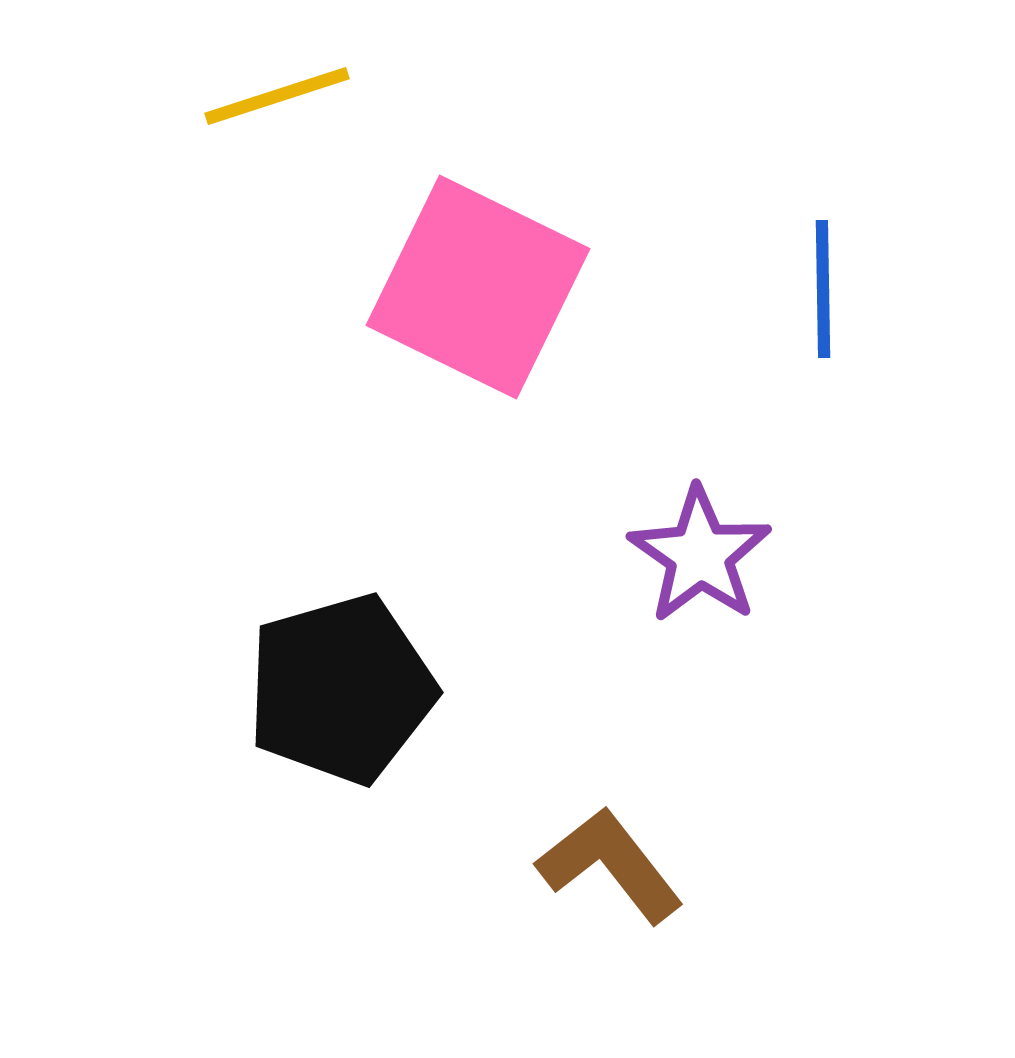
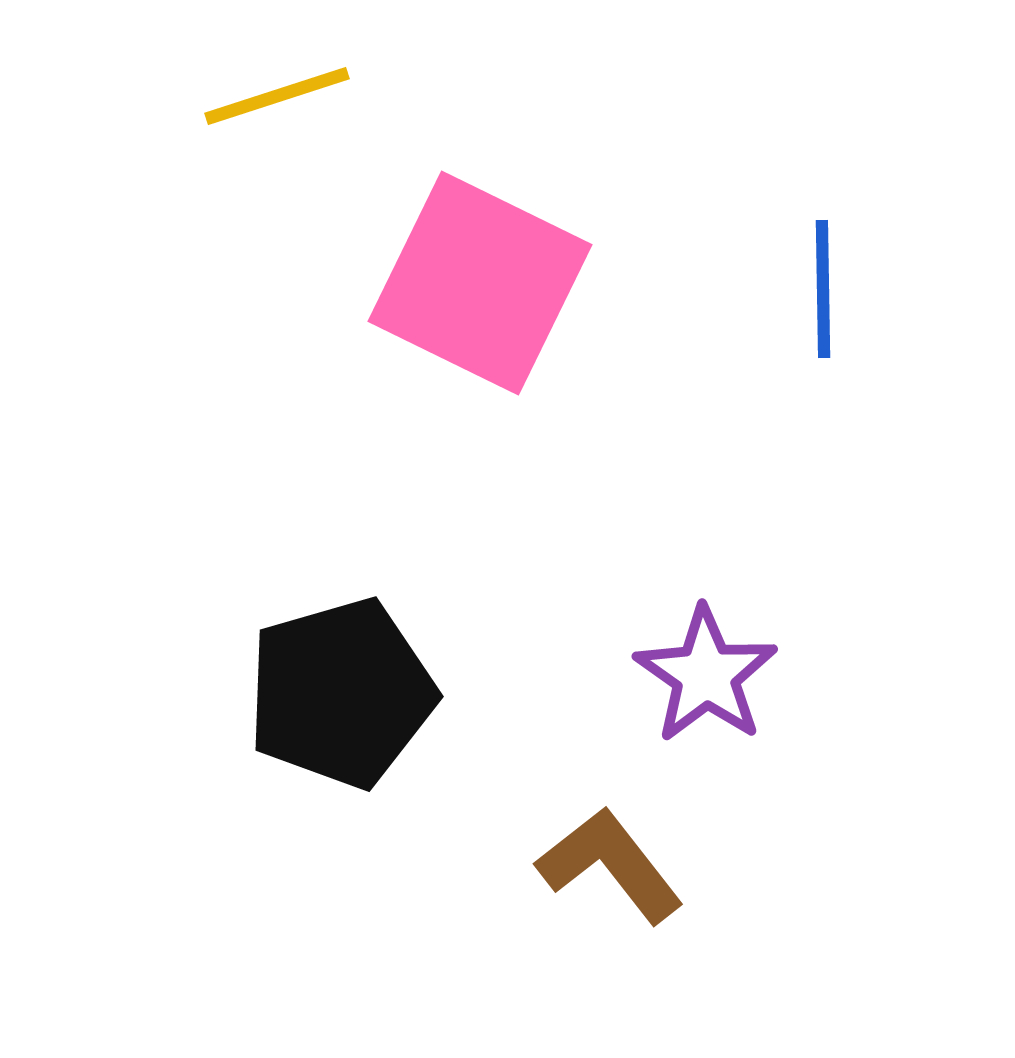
pink square: moved 2 px right, 4 px up
purple star: moved 6 px right, 120 px down
black pentagon: moved 4 px down
